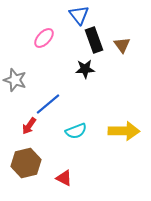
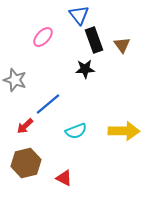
pink ellipse: moved 1 px left, 1 px up
red arrow: moved 4 px left; rotated 12 degrees clockwise
